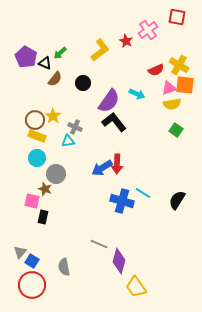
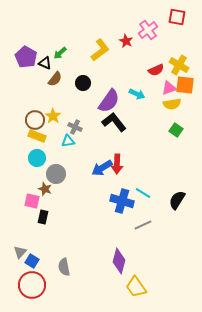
gray line: moved 44 px right, 19 px up; rotated 48 degrees counterclockwise
